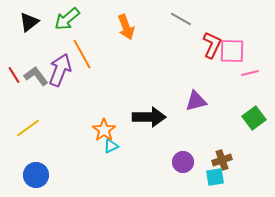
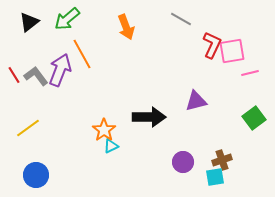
pink square: rotated 12 degrees counterclockwise
